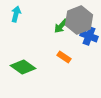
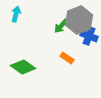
orange rectangle: moved 3 px right, 1 px down
